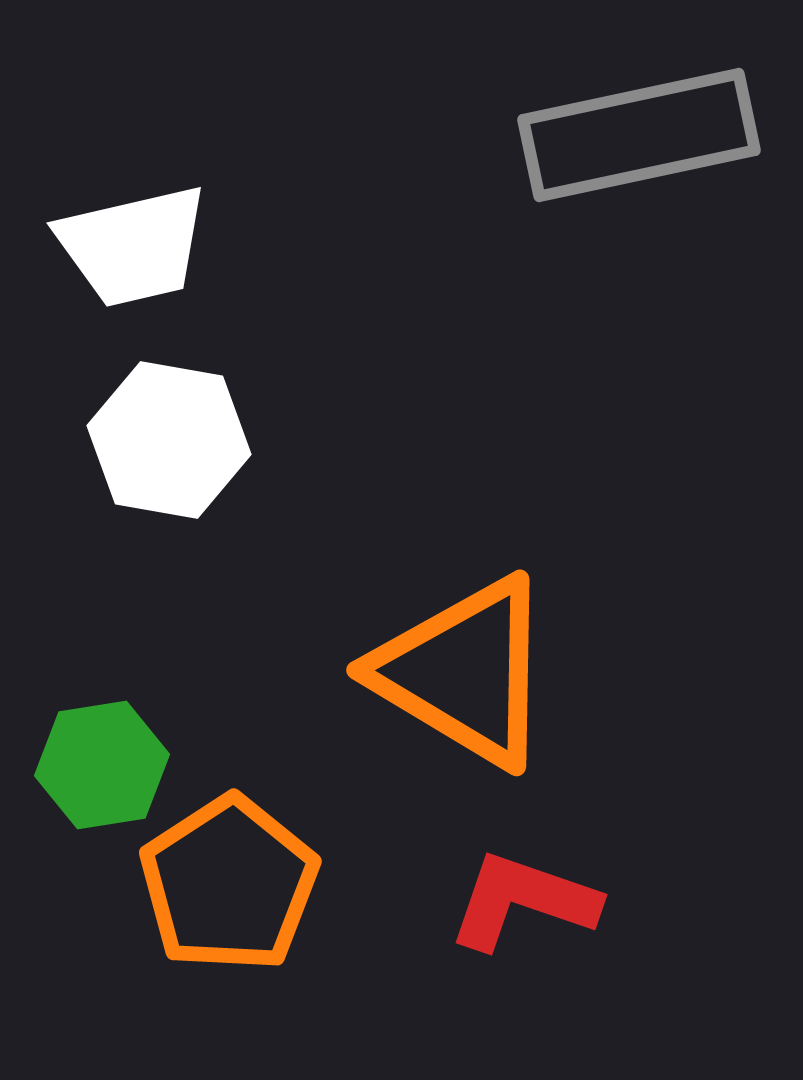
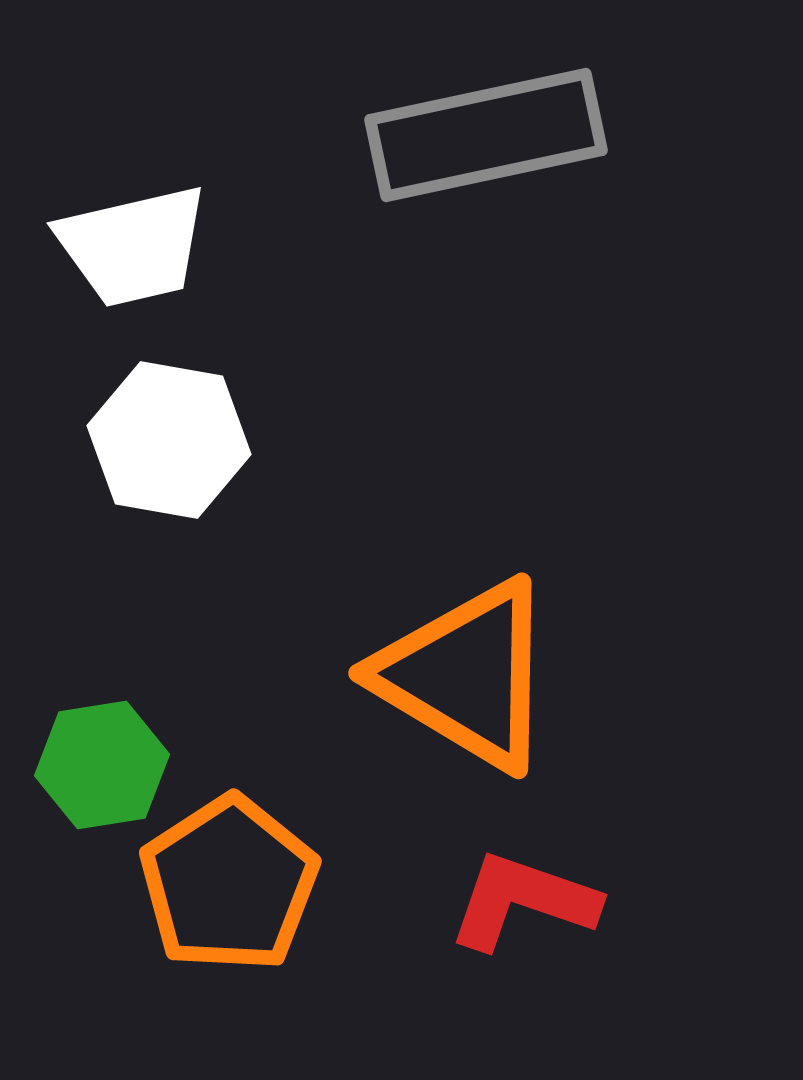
gray rectangle: moved 153 px left
orange triangle: moved 2 px right, 3 px down
